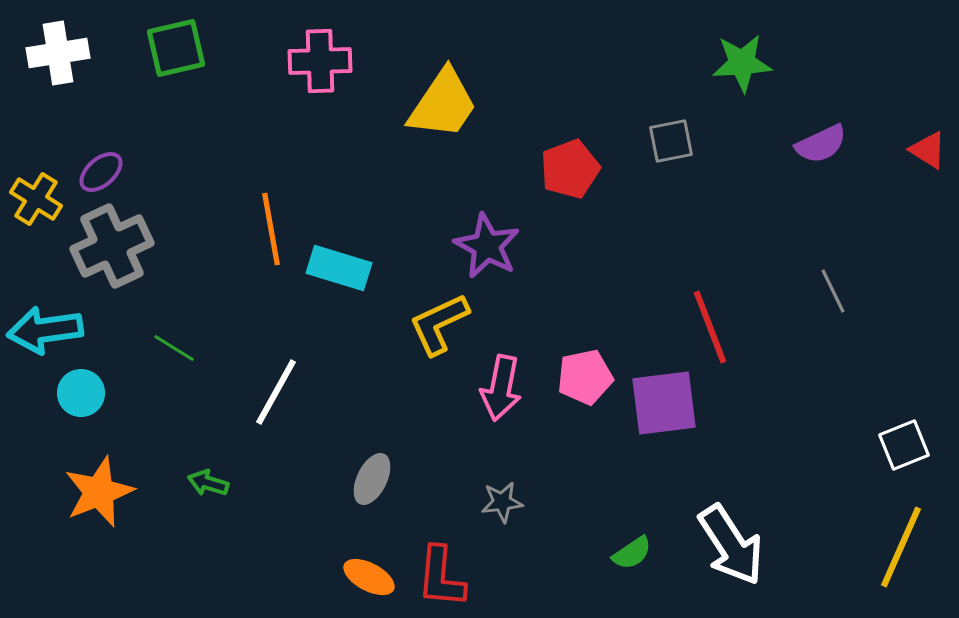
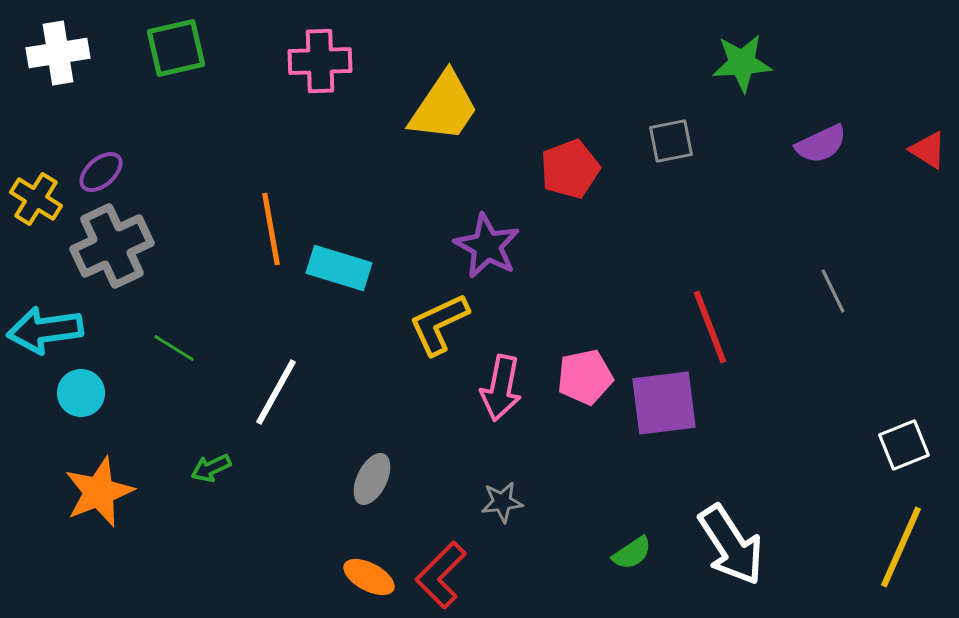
yellow trapezoid: moved 1 px right, 3 px down
green arrow: moved 3 px right, 15 px up; rotated 42 degrees counterclockwise
red L-shape: moved 2 px up; rotated 40 degrees clockwise
